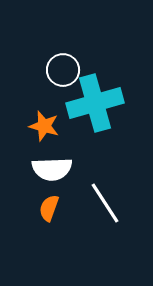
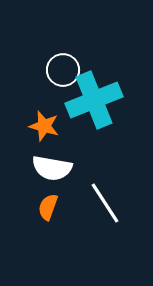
cyan cross: moved 1 px left, 3 px up; rotated 6 degrees counterclockwise
white semicircle: moved 1 px up; rotated 12 degrees clockwise
orange semicircle: moved 1 px left, 1 px up
